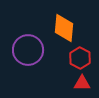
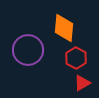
red hexagon: moved 4 px left
red triangle: rotated 30 degrees counterclockwise
